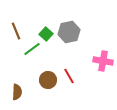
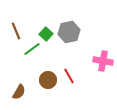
brown semicircle: moved 2 px right; rotated 28 degrees clockwise
